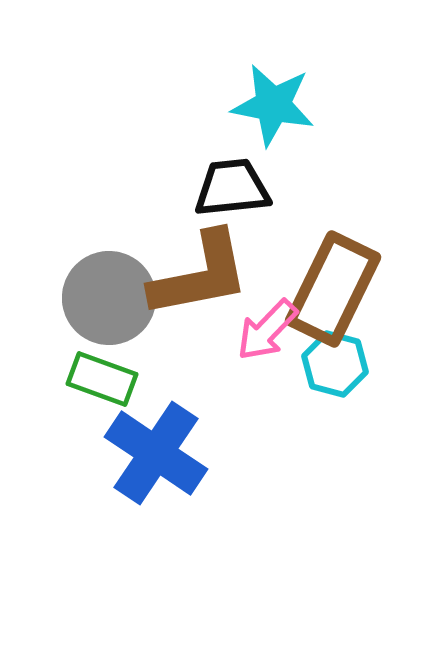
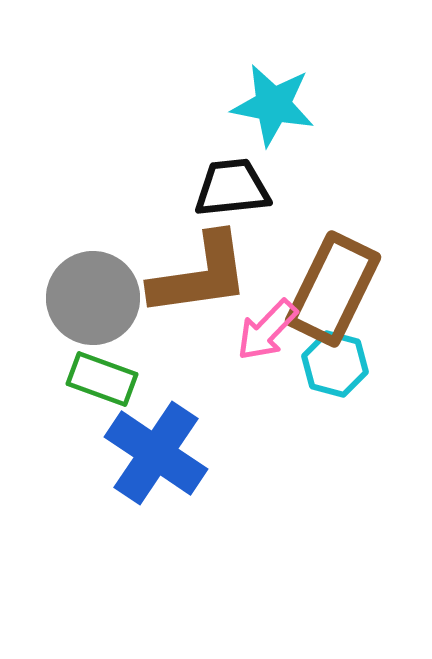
brown L-shape: rotated 3 degrees clockwise
gray circle: moved 16 px left
